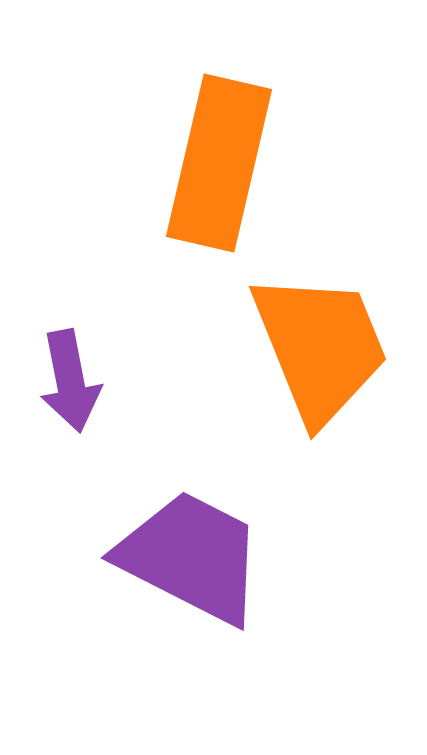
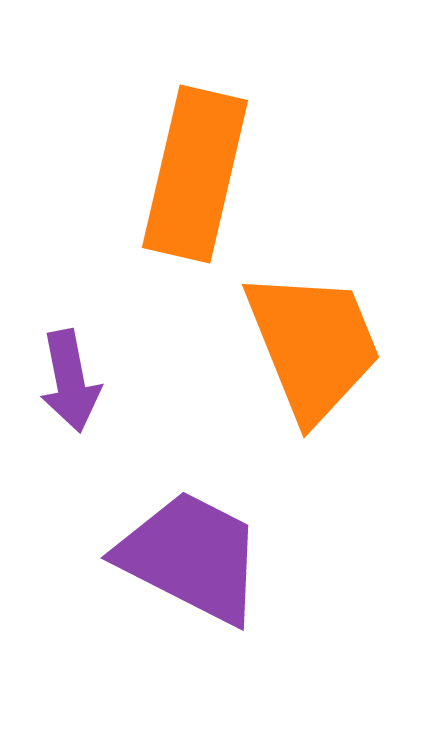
orange rectangle: moved 24 px left, 11 px down
orange trapezoid: moved 7 px left, 2 px up
